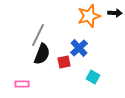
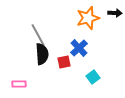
orange star: moved 1 px left, 2 px down
gray line: rotated 55 degrees counterclockwise
black semicircle: rotated 25 degrees counterclockwise
cyan square: rotated 24 degrees clockwise
pink rectangle: moved 3 px left
